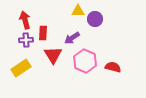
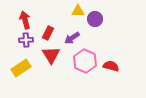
red rectangle: moved 5 px right; rotated 24 degrees clockwise
red triangle: moved 2 px left
red semicircle: moved 2 px left, 1 px up
